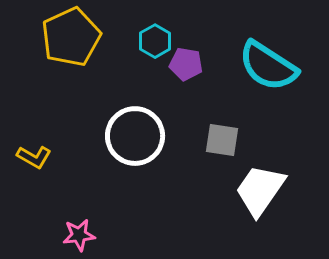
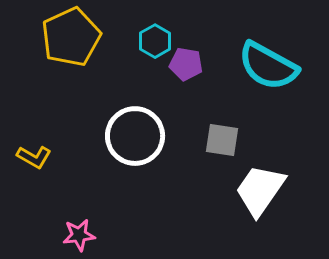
cyan semicircle: rotated 4 degrees counterclockwise
